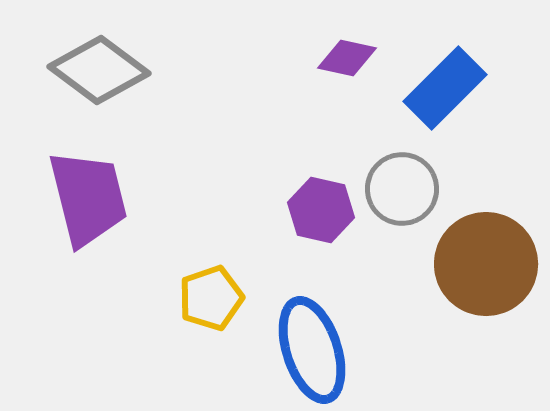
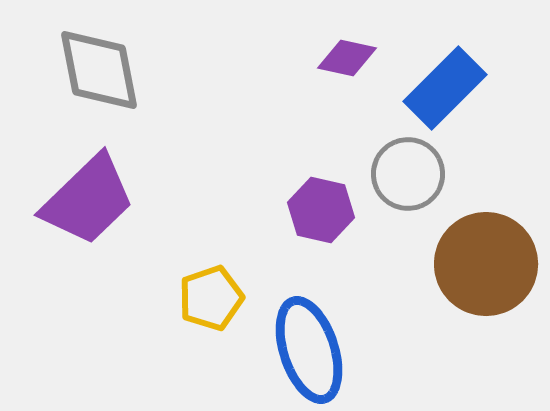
gray diamond: rotated 42 degrees clockwise
gray circle: moved 6 px right, 15 px up
purple trapezoid: moved 2 px down; rotated 60 degrees clockwise
blue ellipse: moved 3 px left
